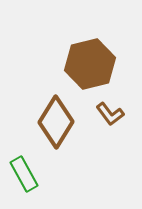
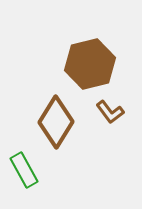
brown L-shape: moved 2 px up
green rectangle: moved 4 px up
